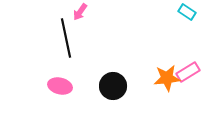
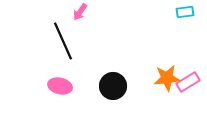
cyan rectangle: moved 2 px left; rotated 42 degrees counterclockwise
black line: moved 3 px left, 3 px down; rotated 12 degrees counterclockwise
pink rectangle: moved 10 px down
